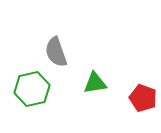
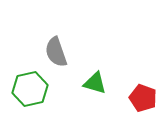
green triangle: rotated 25 degrees clockwise
green hexagon: moved 2 px left
